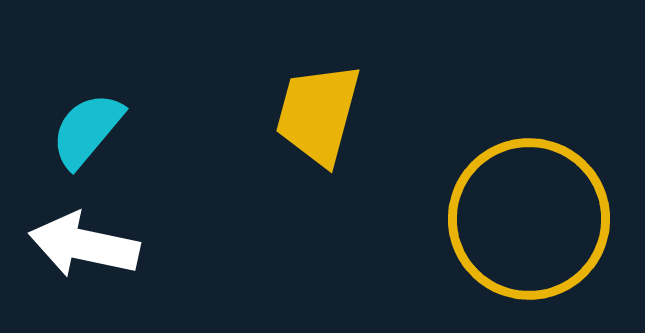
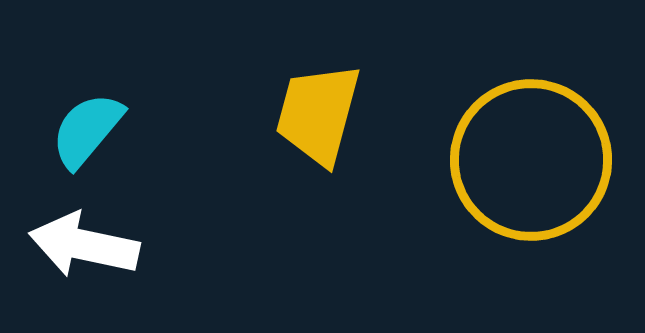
yellow circle: moved 2 px right, 59 px up
